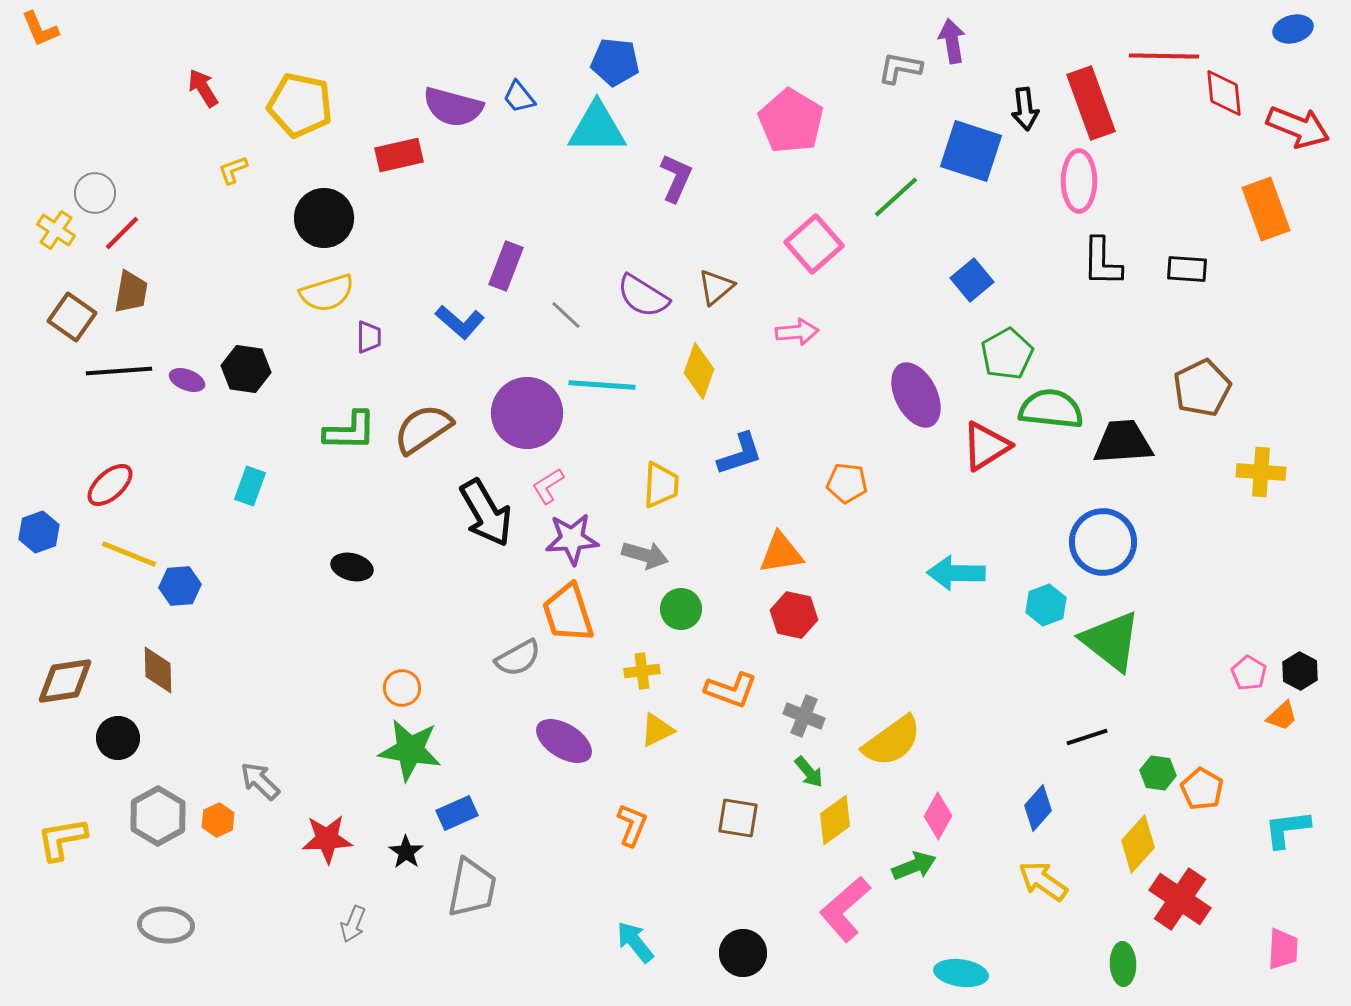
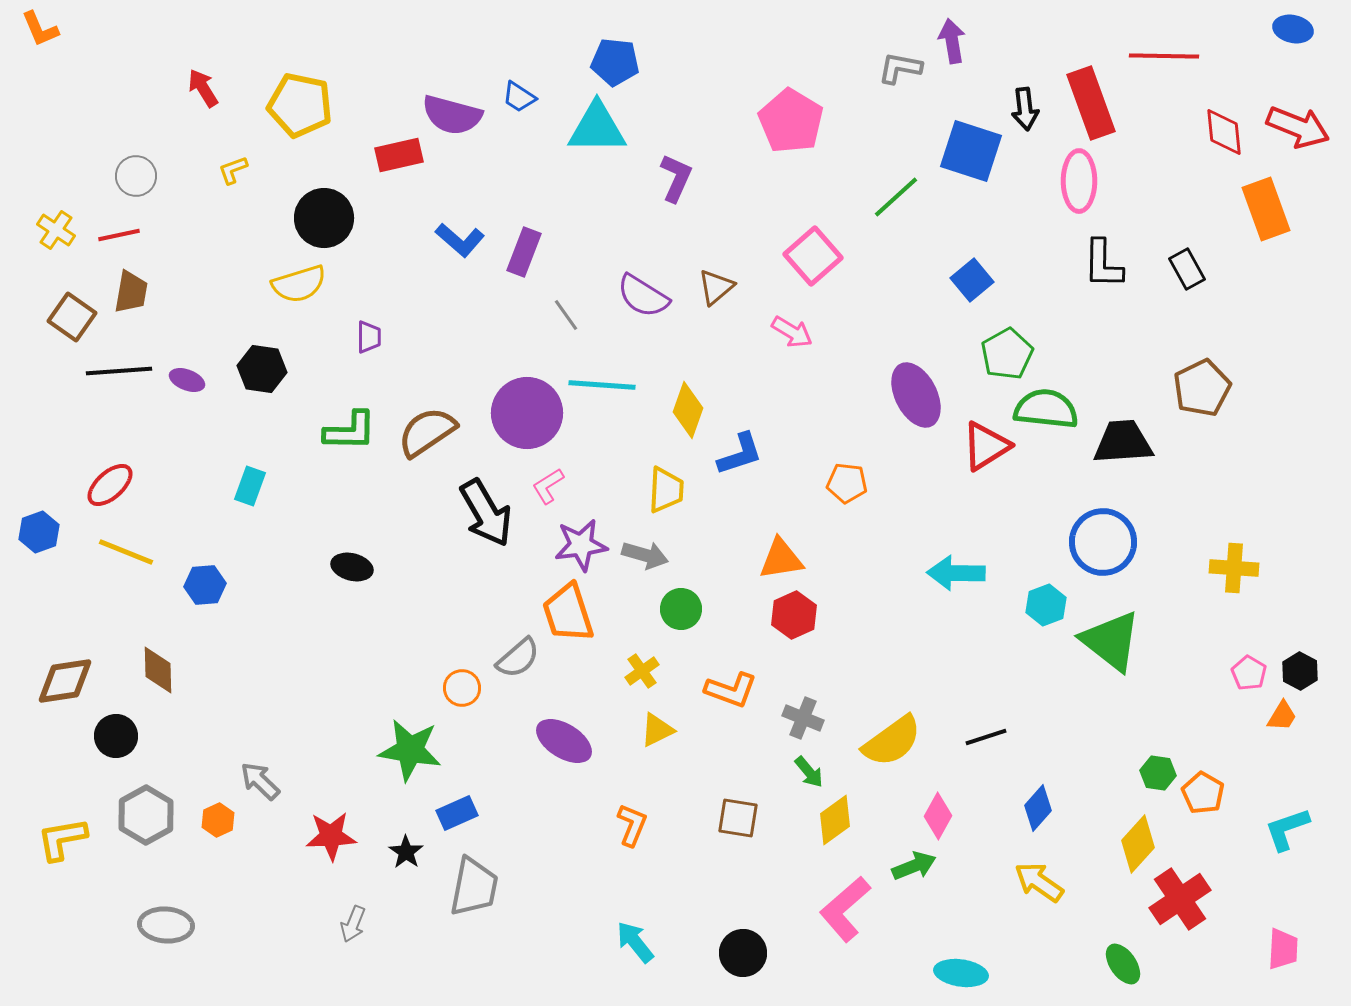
blue ellipse at (1293, 29): rotated 27 degrees clockwise
red diamond at (1224, 93): moved 39 px down
blue trapezoid at (519, 97): rotated 18 degrees counterclockwise
purple semicircle at (453, 107): moved 1 px left, 8 px down
gray circle at (95, 193): moved 41 px right, 17 px up
red line at (122, 233): moved 3 px left, 2 px down; rotated 33 degrees clockwise
pink square at (814, 244): moved 1 px left, 12 px down
black L-shape at (1102, 262): moved 1 px right, 2 px down
purple rectangle at (506, 266): moved 18 px right, 14 px up
black rectangle at (1187, 269): rotated 57 degrees clockwise
yellow semicircle at (327, 293): moved 28 px left, 9 px up
gray line at (566, 315): rotated 12 degrees clockwise
blue L-shape at (460, 322): moved 82 px up
pink arrow at (797, 332): moved 5 px left; rotated 36 degrees clockwise
black hexagon at (246, 369): moved 16 px right
yellow diamond at (699, 371): moved 11 px left, 39 px down
green semicircle at (1051, 409): moved 5 px left
brown semicircle at (423, 429): moved 4 px right, 3 px down
yellow cross at (1261, 472): moved 27 px left, 96 px down
yellow trapezoid at (661, 485): moved 5 px right, 5 px down
purple star at (572, 539): moved 9 px right, 6 px down; rotated 4 degrees counterclockwise
orange triangle at (781, 553): moved 6 px down
yellow line at (129, 554): moved 3 px left, 2 px up
blue hexagon at (180, 586): moved 25 px right, 1 px up
red hexagon at (794, 615): rotated 24 degrees clockwise
gray semicircle at (518, 658): rotated 12 degrees counterclockwise
yellow cross at (642, 671): rotated 28 degrees counterclockwise
orange circle at (402, 688): moved 60 px right
gray cross at (804, 716): moved 1 px left, 2 px down
orange trapezoid at (1282, 716): rotated 16 degrees counterclockwise
black line at (1087, 737): moved 101 px left
black circle at (118, 738): moved 2 px left, 2 px up
orange pentagon at (1202, 789): moved 1 px right, 4 px down
gray hexagon at (158, 816): moved 12 px left, 1 px up
cyan L-shape at (1287, 829): rotated 12 degrees counterclockwise
red star at (327, 839): moved 4 px right, 3 px up
yellow arrow at (1043, 881): moved 4 px left, 1 px down
gray trapezoid at (472, 888): moved 2 px right, 1 px up
red cross at (1180, 899): rotated 22 degrees clockwise
green ellipse at (1123, 964): rotated 33 degrees counterclockwise
